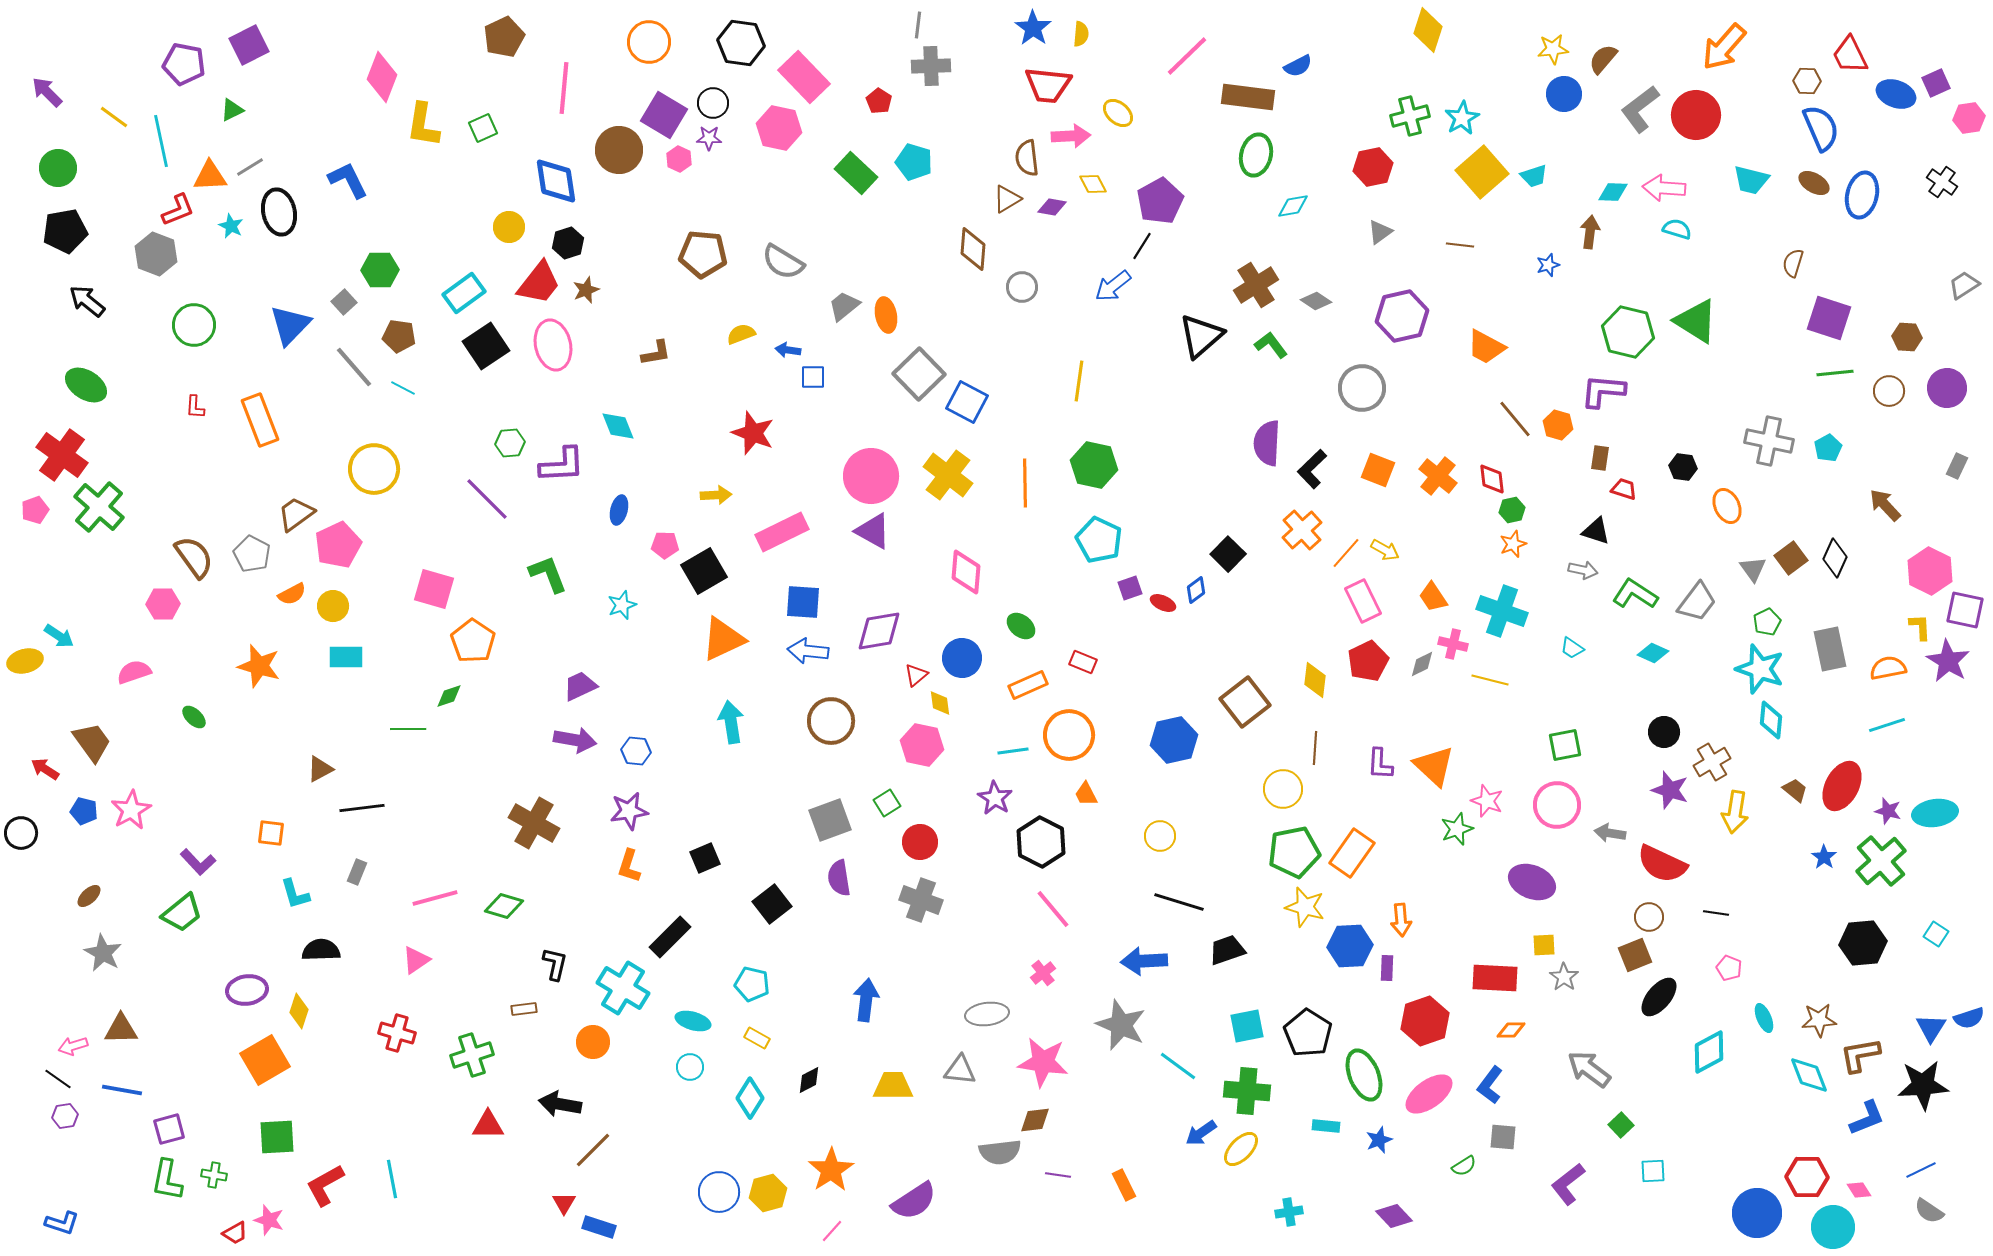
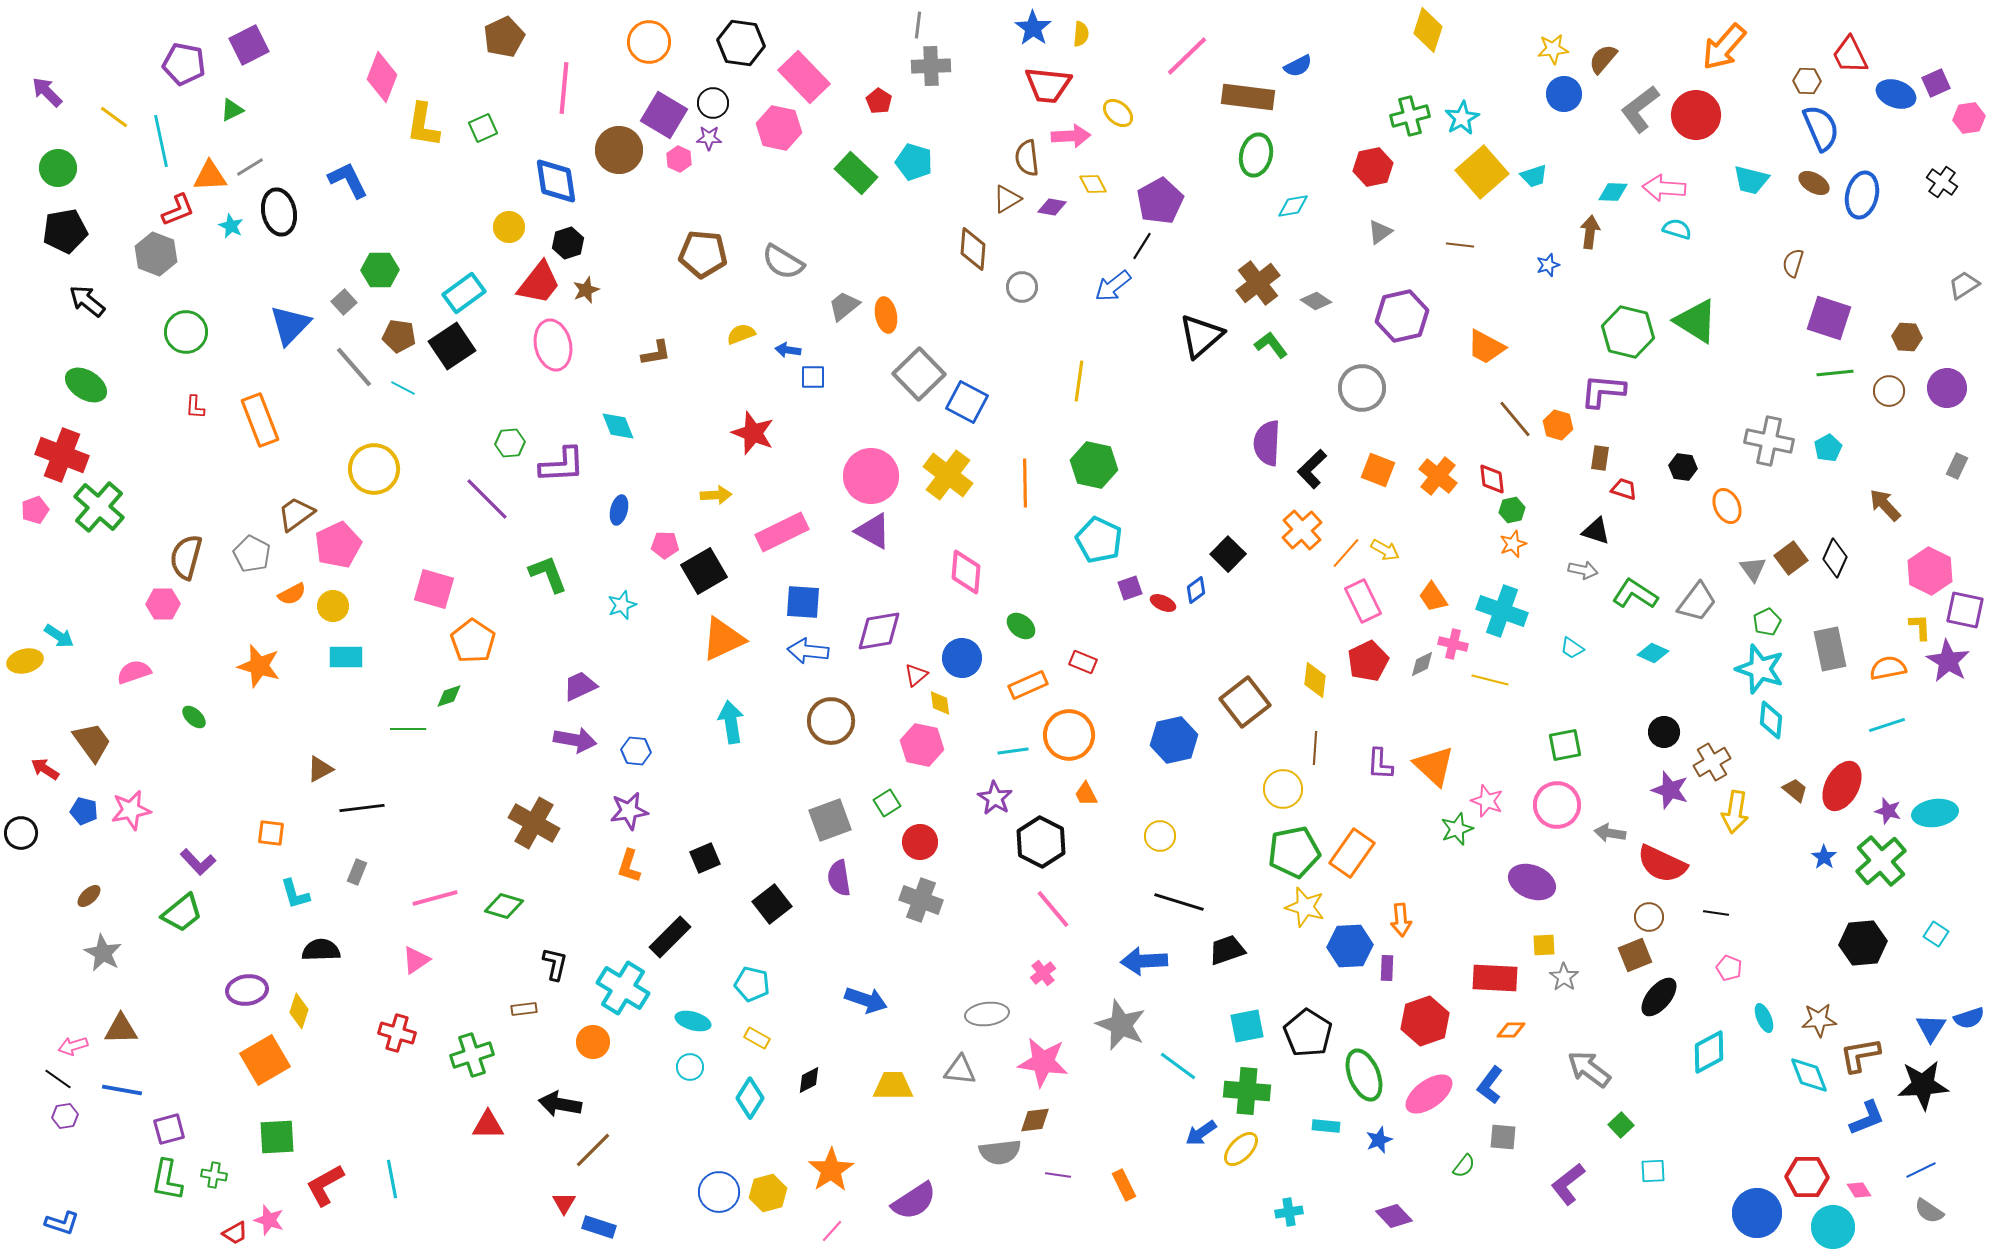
brown cross at (1256, 285): moved 2 px right, 2 px up; rotated 6 degrees counterclockwise
green circle at (194, 325): moved 8 px left, 7 px down
black square at (486, 346): moved 34 px left
red cross at (62, 455): rotated 15 degrees counterclockwise
brown semicircle at (194, 557): moved 8 px left; rotated 129 degrees counterclockwise
pink star at (131, 810): rotated 18 degrees clockwise
blue arrow at (866, 1000): rotated 102 degrees clockwise
green semicircle at (1464, 1166): rotated 20 degrees counterclockwise
